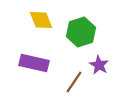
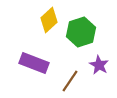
yellow diamond: moved 8 px right; rotated 70 degrees clockwise
purple rectangle: rotated 8 degrees clockwise
brown line: moved 4 px left, 1 px up
